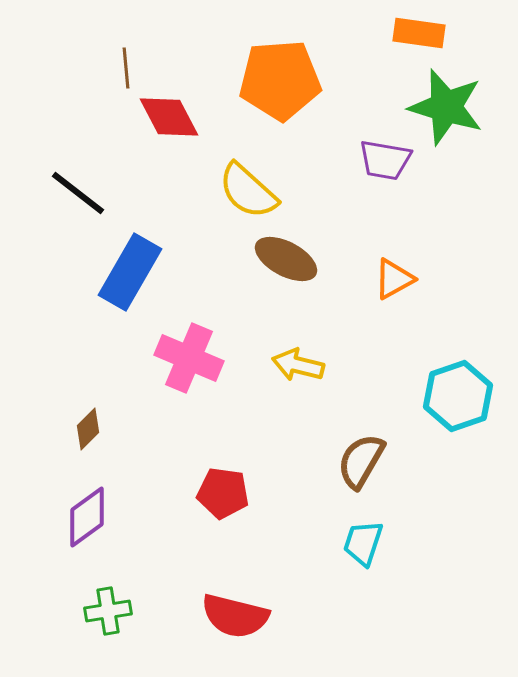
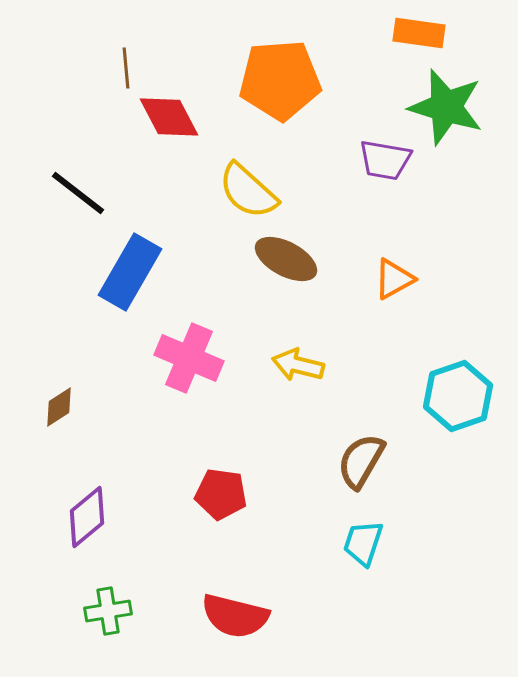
brown diamond: moved 29 px left, 22 px up; rotated 12 degrees clockwise
red pentagon: moved 2 px left, 1 px down
purple diamond: rotated 4 degrees counterclockwise
